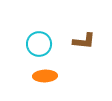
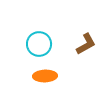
brown L-shape: moved 2 px right, 3 px down; rotated 35 degrees counterclockwise
